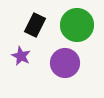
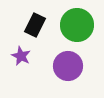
purple circle: moved 3 px right, 3 px down
